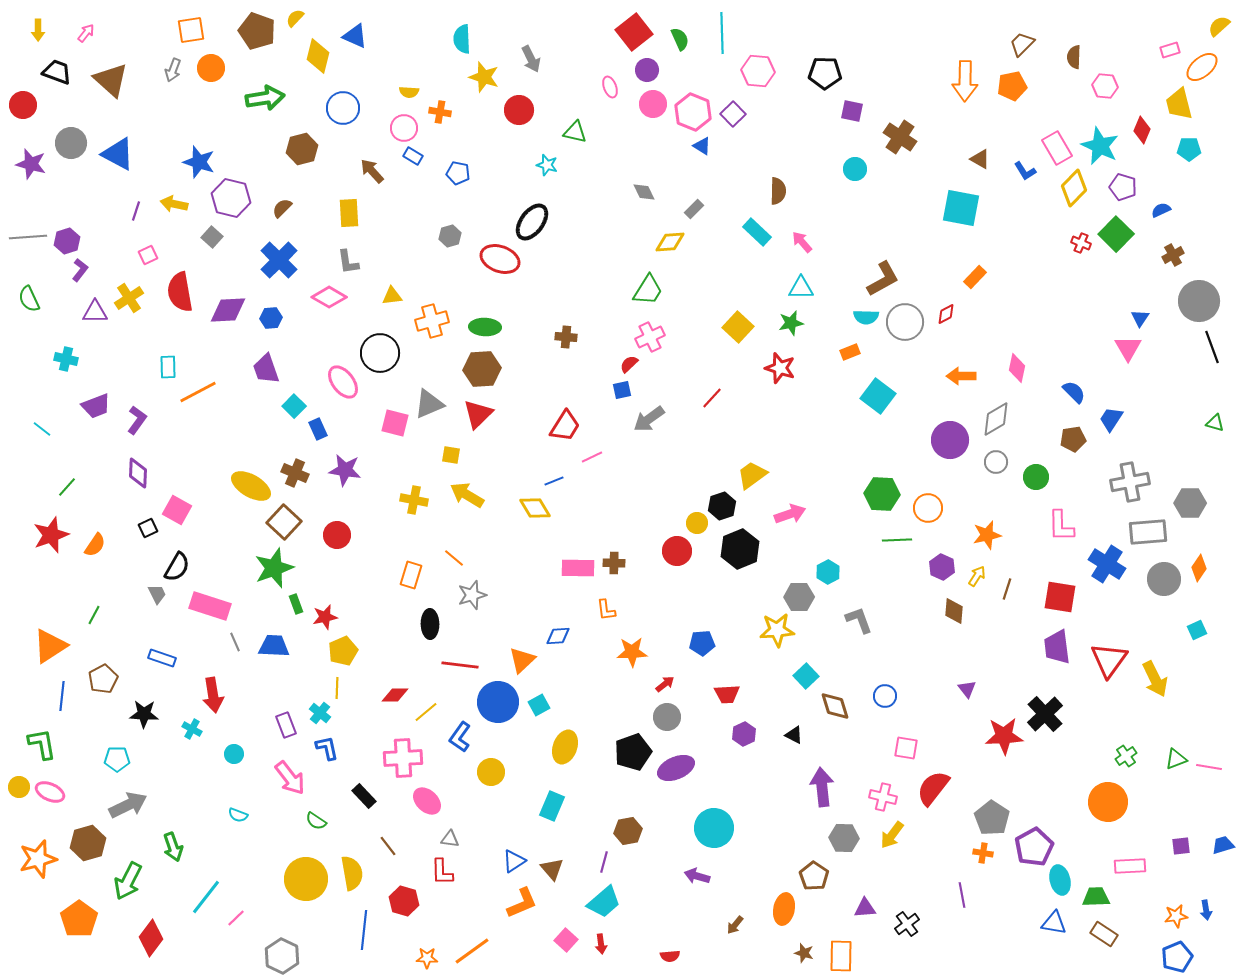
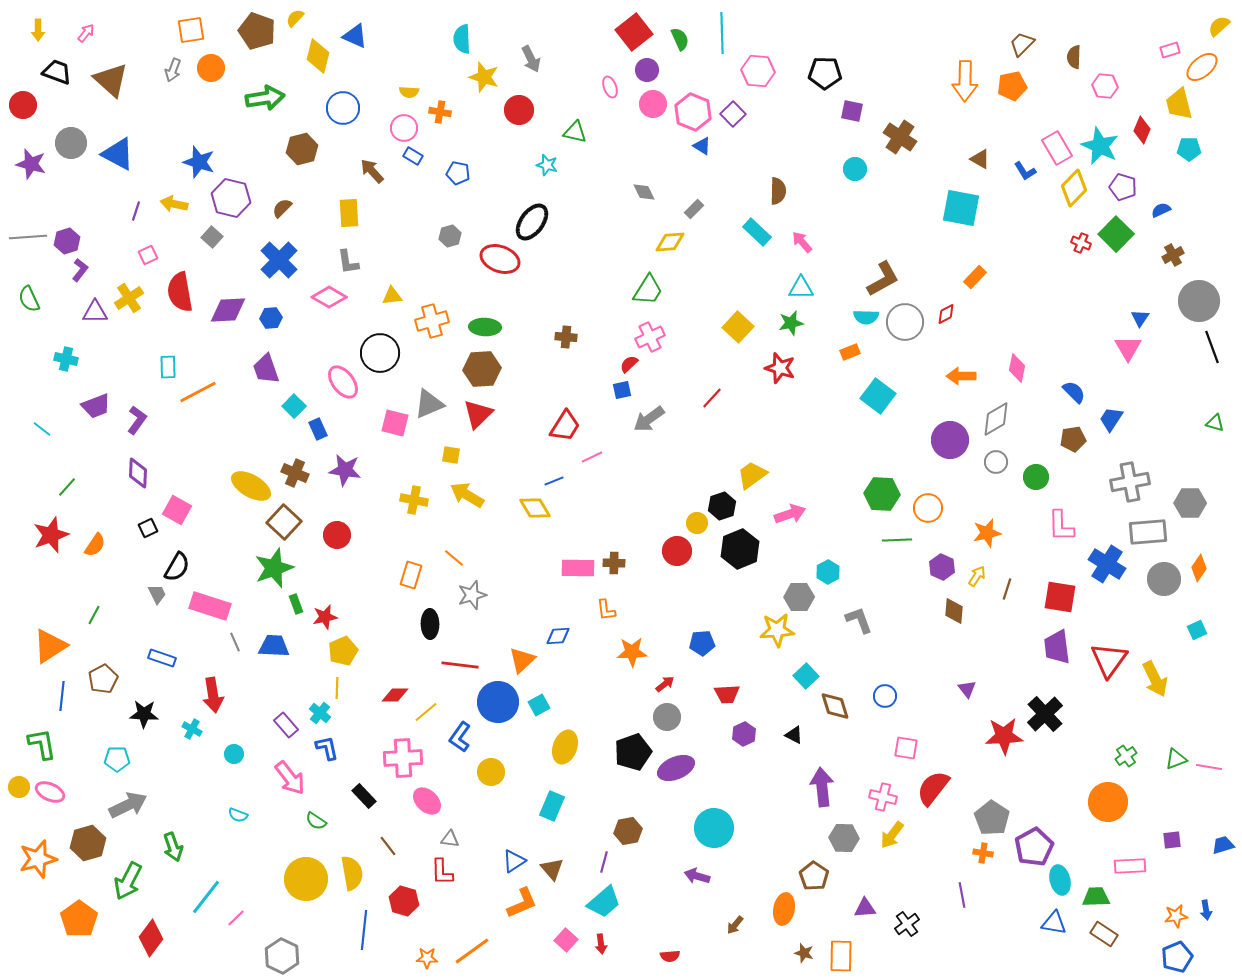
orange star at (987, 535): moved 2 px up
purple rectangle at (286, 725): rotated 20 degrees counterclockwise
purple square at (1181, 846): moved 9 px left, 6 px up
